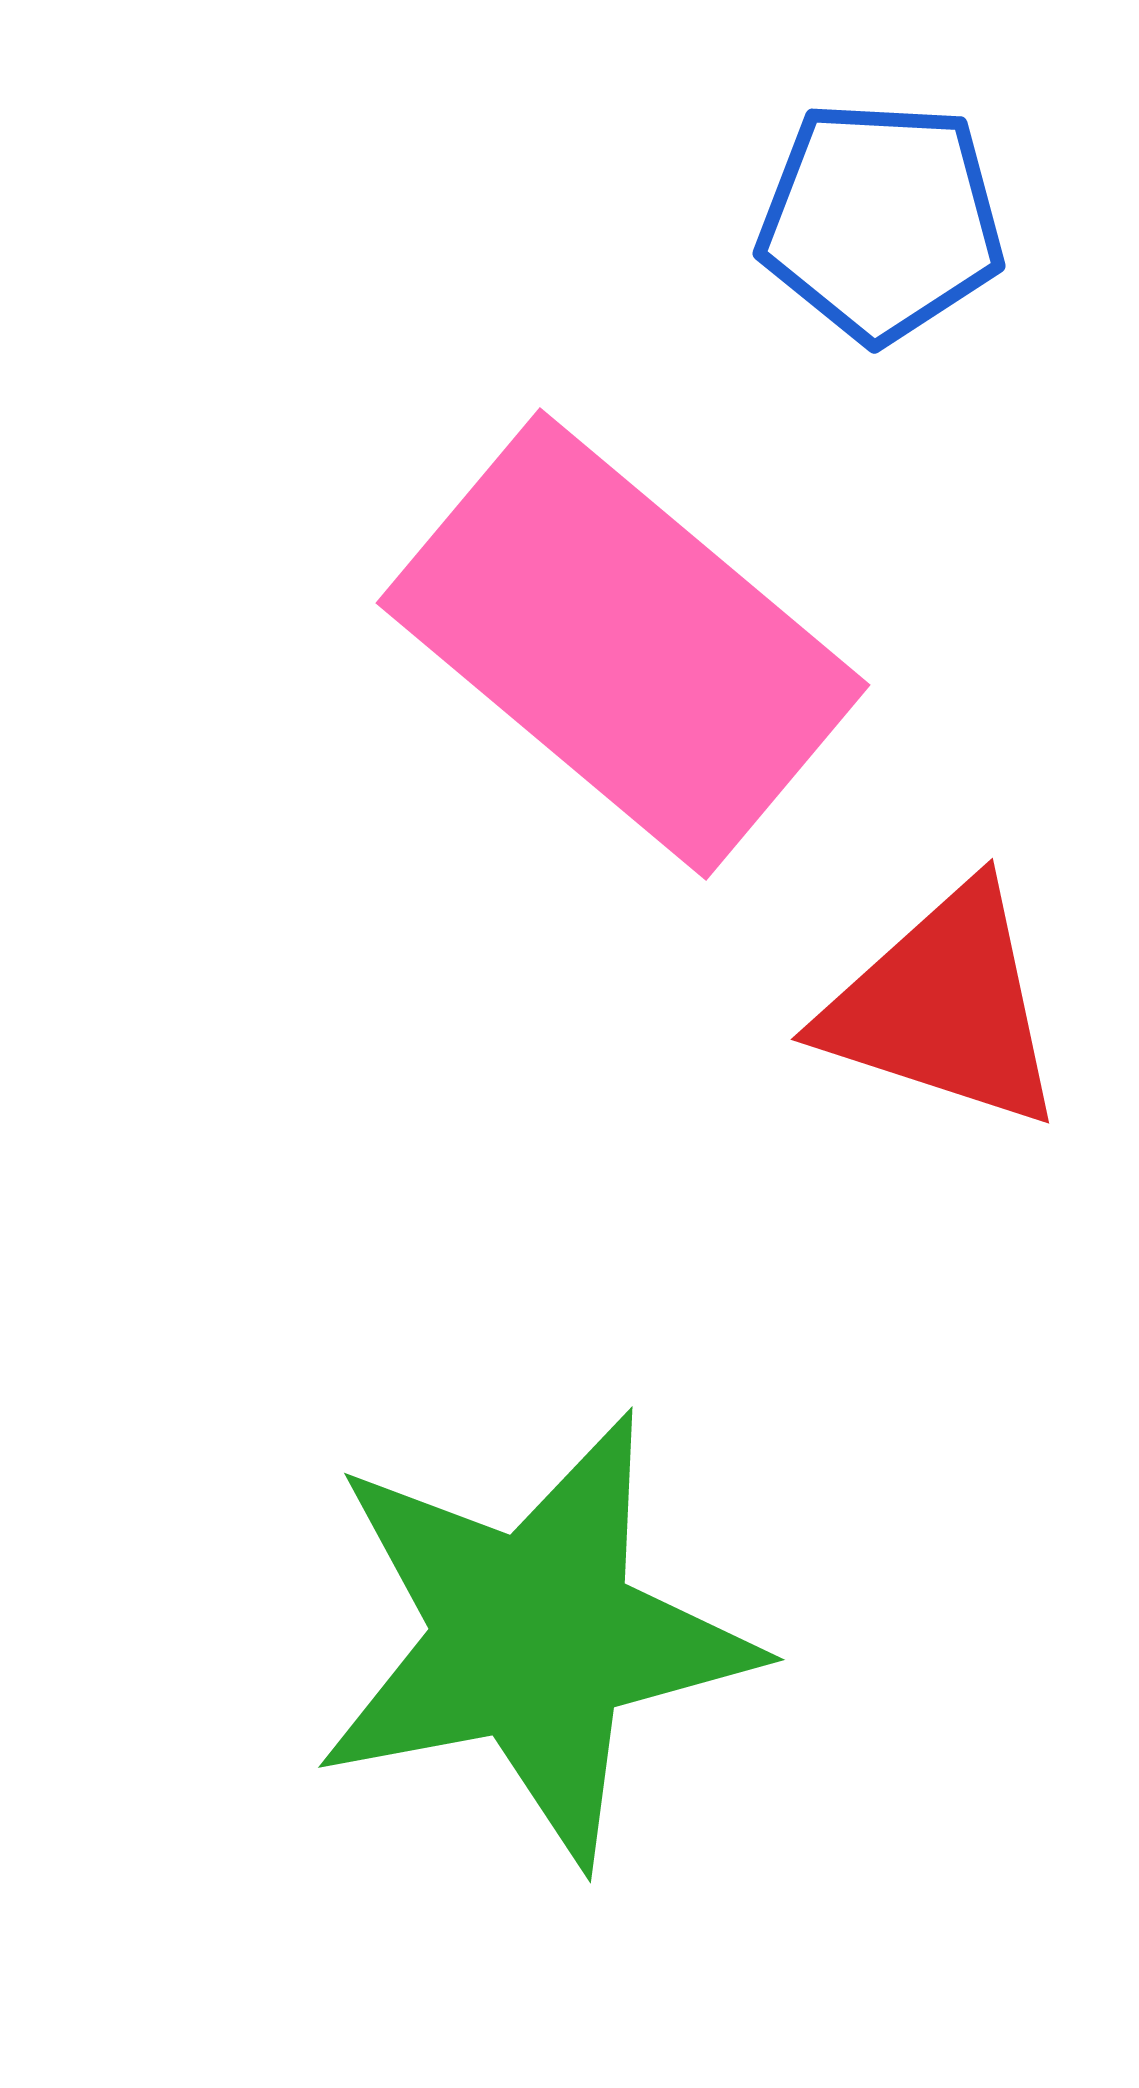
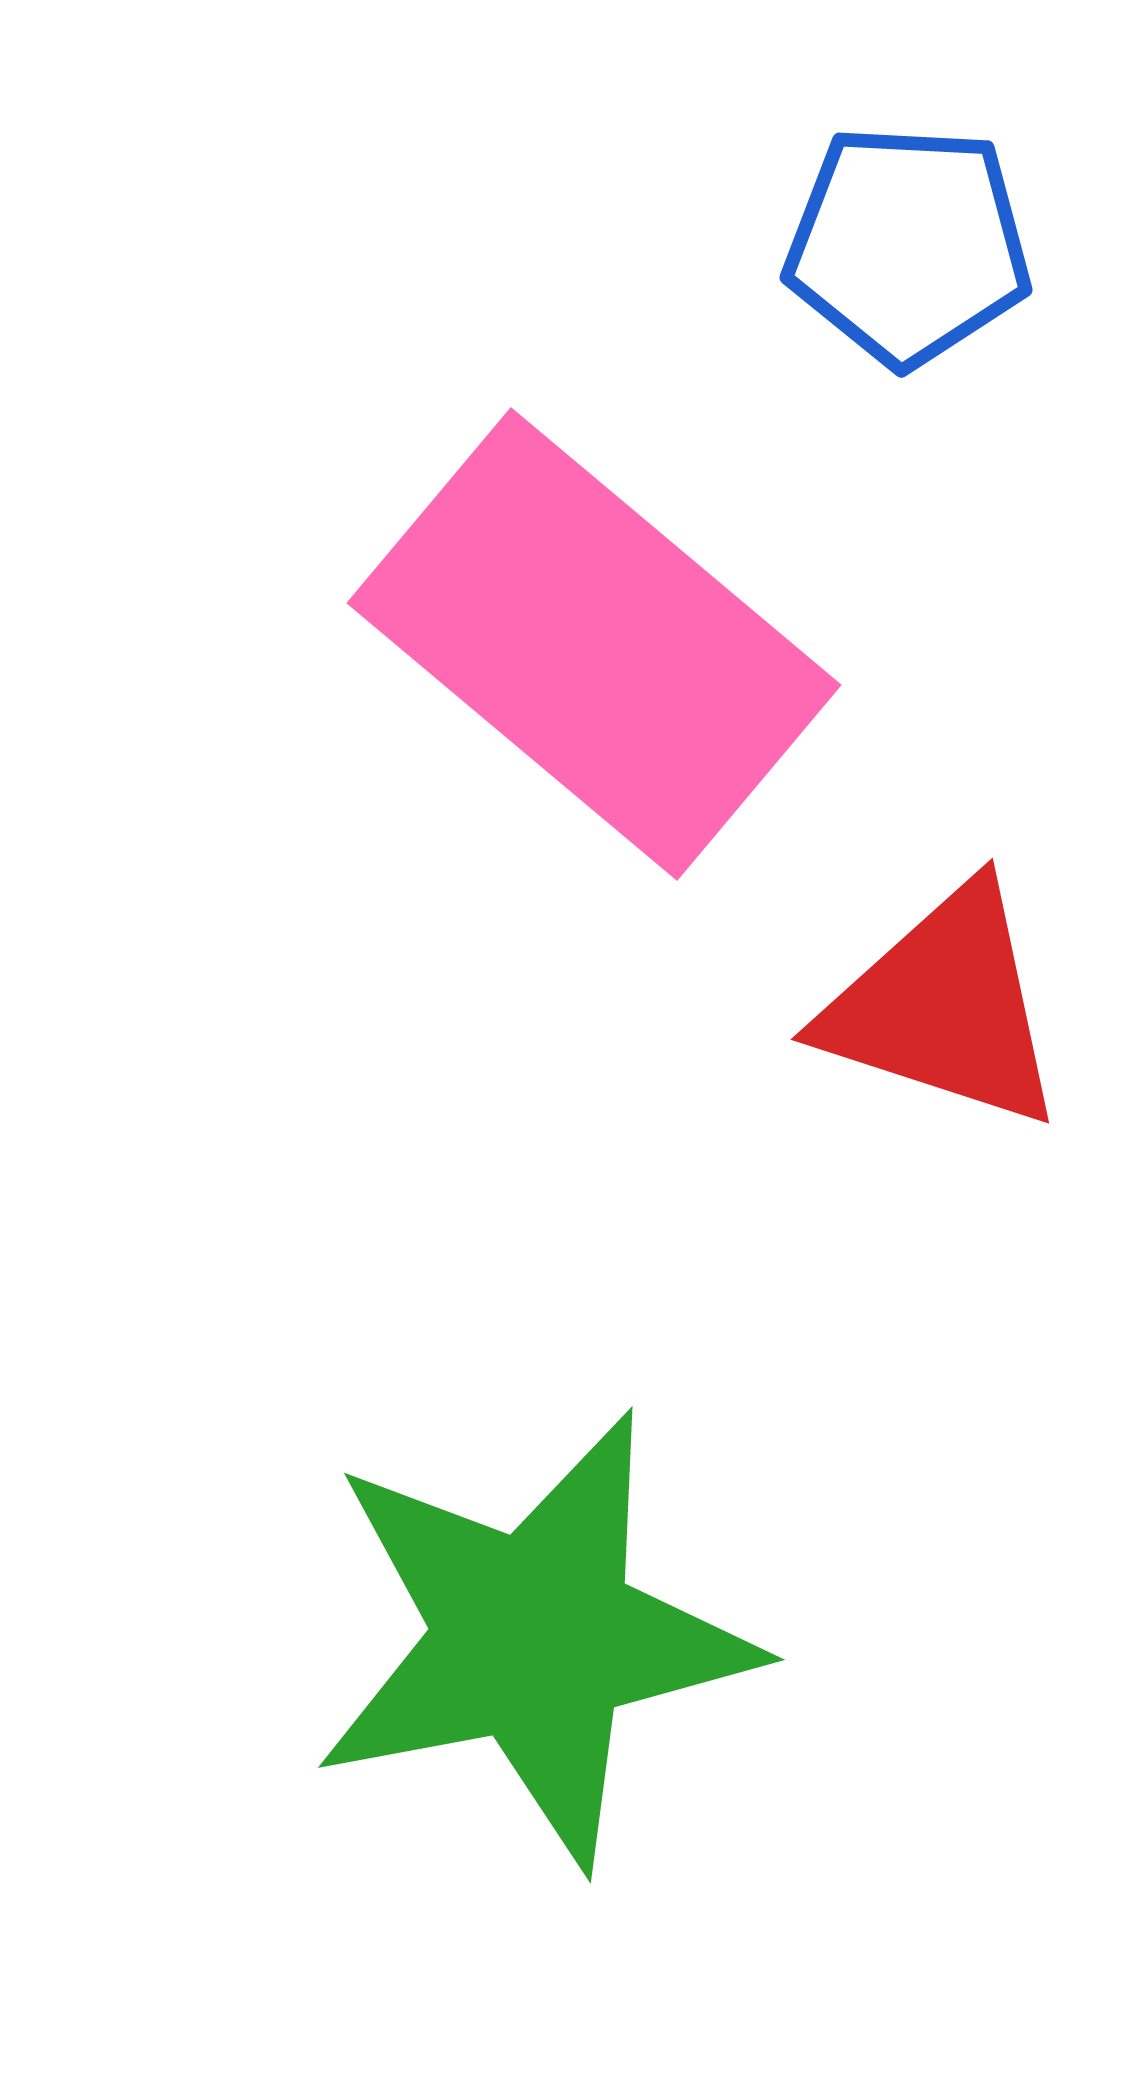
blue pentagon: moved 27 px right, 24 px down
pink rectangle: moved 29 px left
